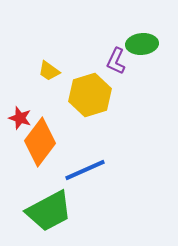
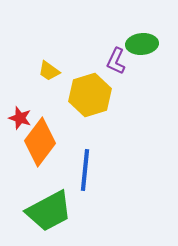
blue line: rotated 60 degrees counterclockwise
